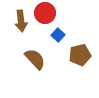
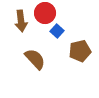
blue square: moved 1 px left, 4 px up
brown pentagon: moved 4 px up
